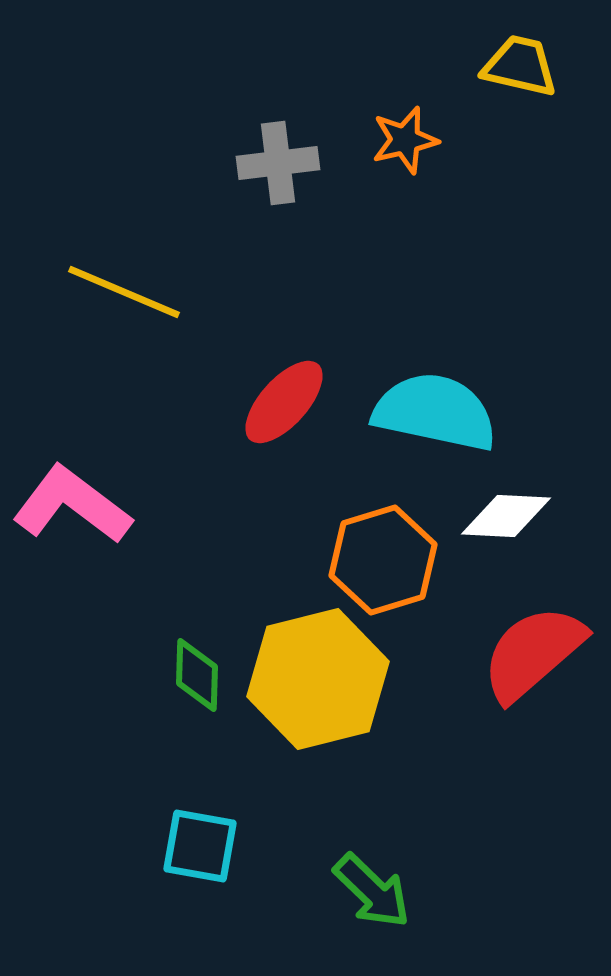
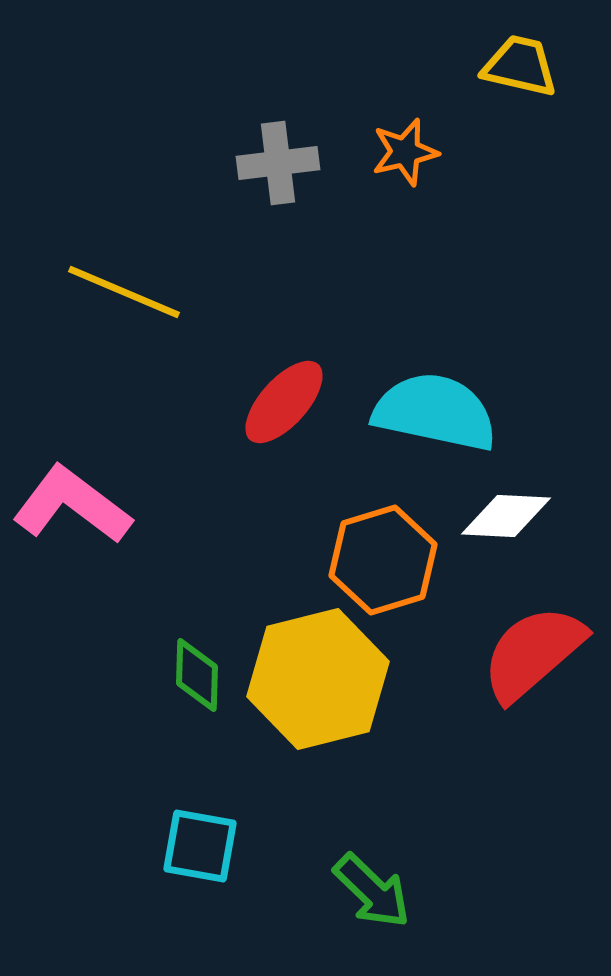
orange star: moved 12 px down
